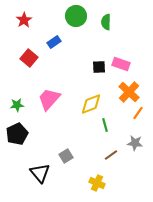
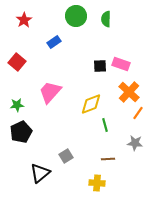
green semicircle: moved 3 px up
red square: moved 12 px left, 4 px down
black square: moved 1 px right, 1 px up
pink trapezoid: moved 1 px right, 7 px up
black pentagon: moved 4 px right, 2 px up
brown line: moved 3 px left, 4 px down; rotated 32 degrees clockwise
black triangle: rotated 30 degrees clockwise
yellow cross: rotated 21 degrees counterclockwise
